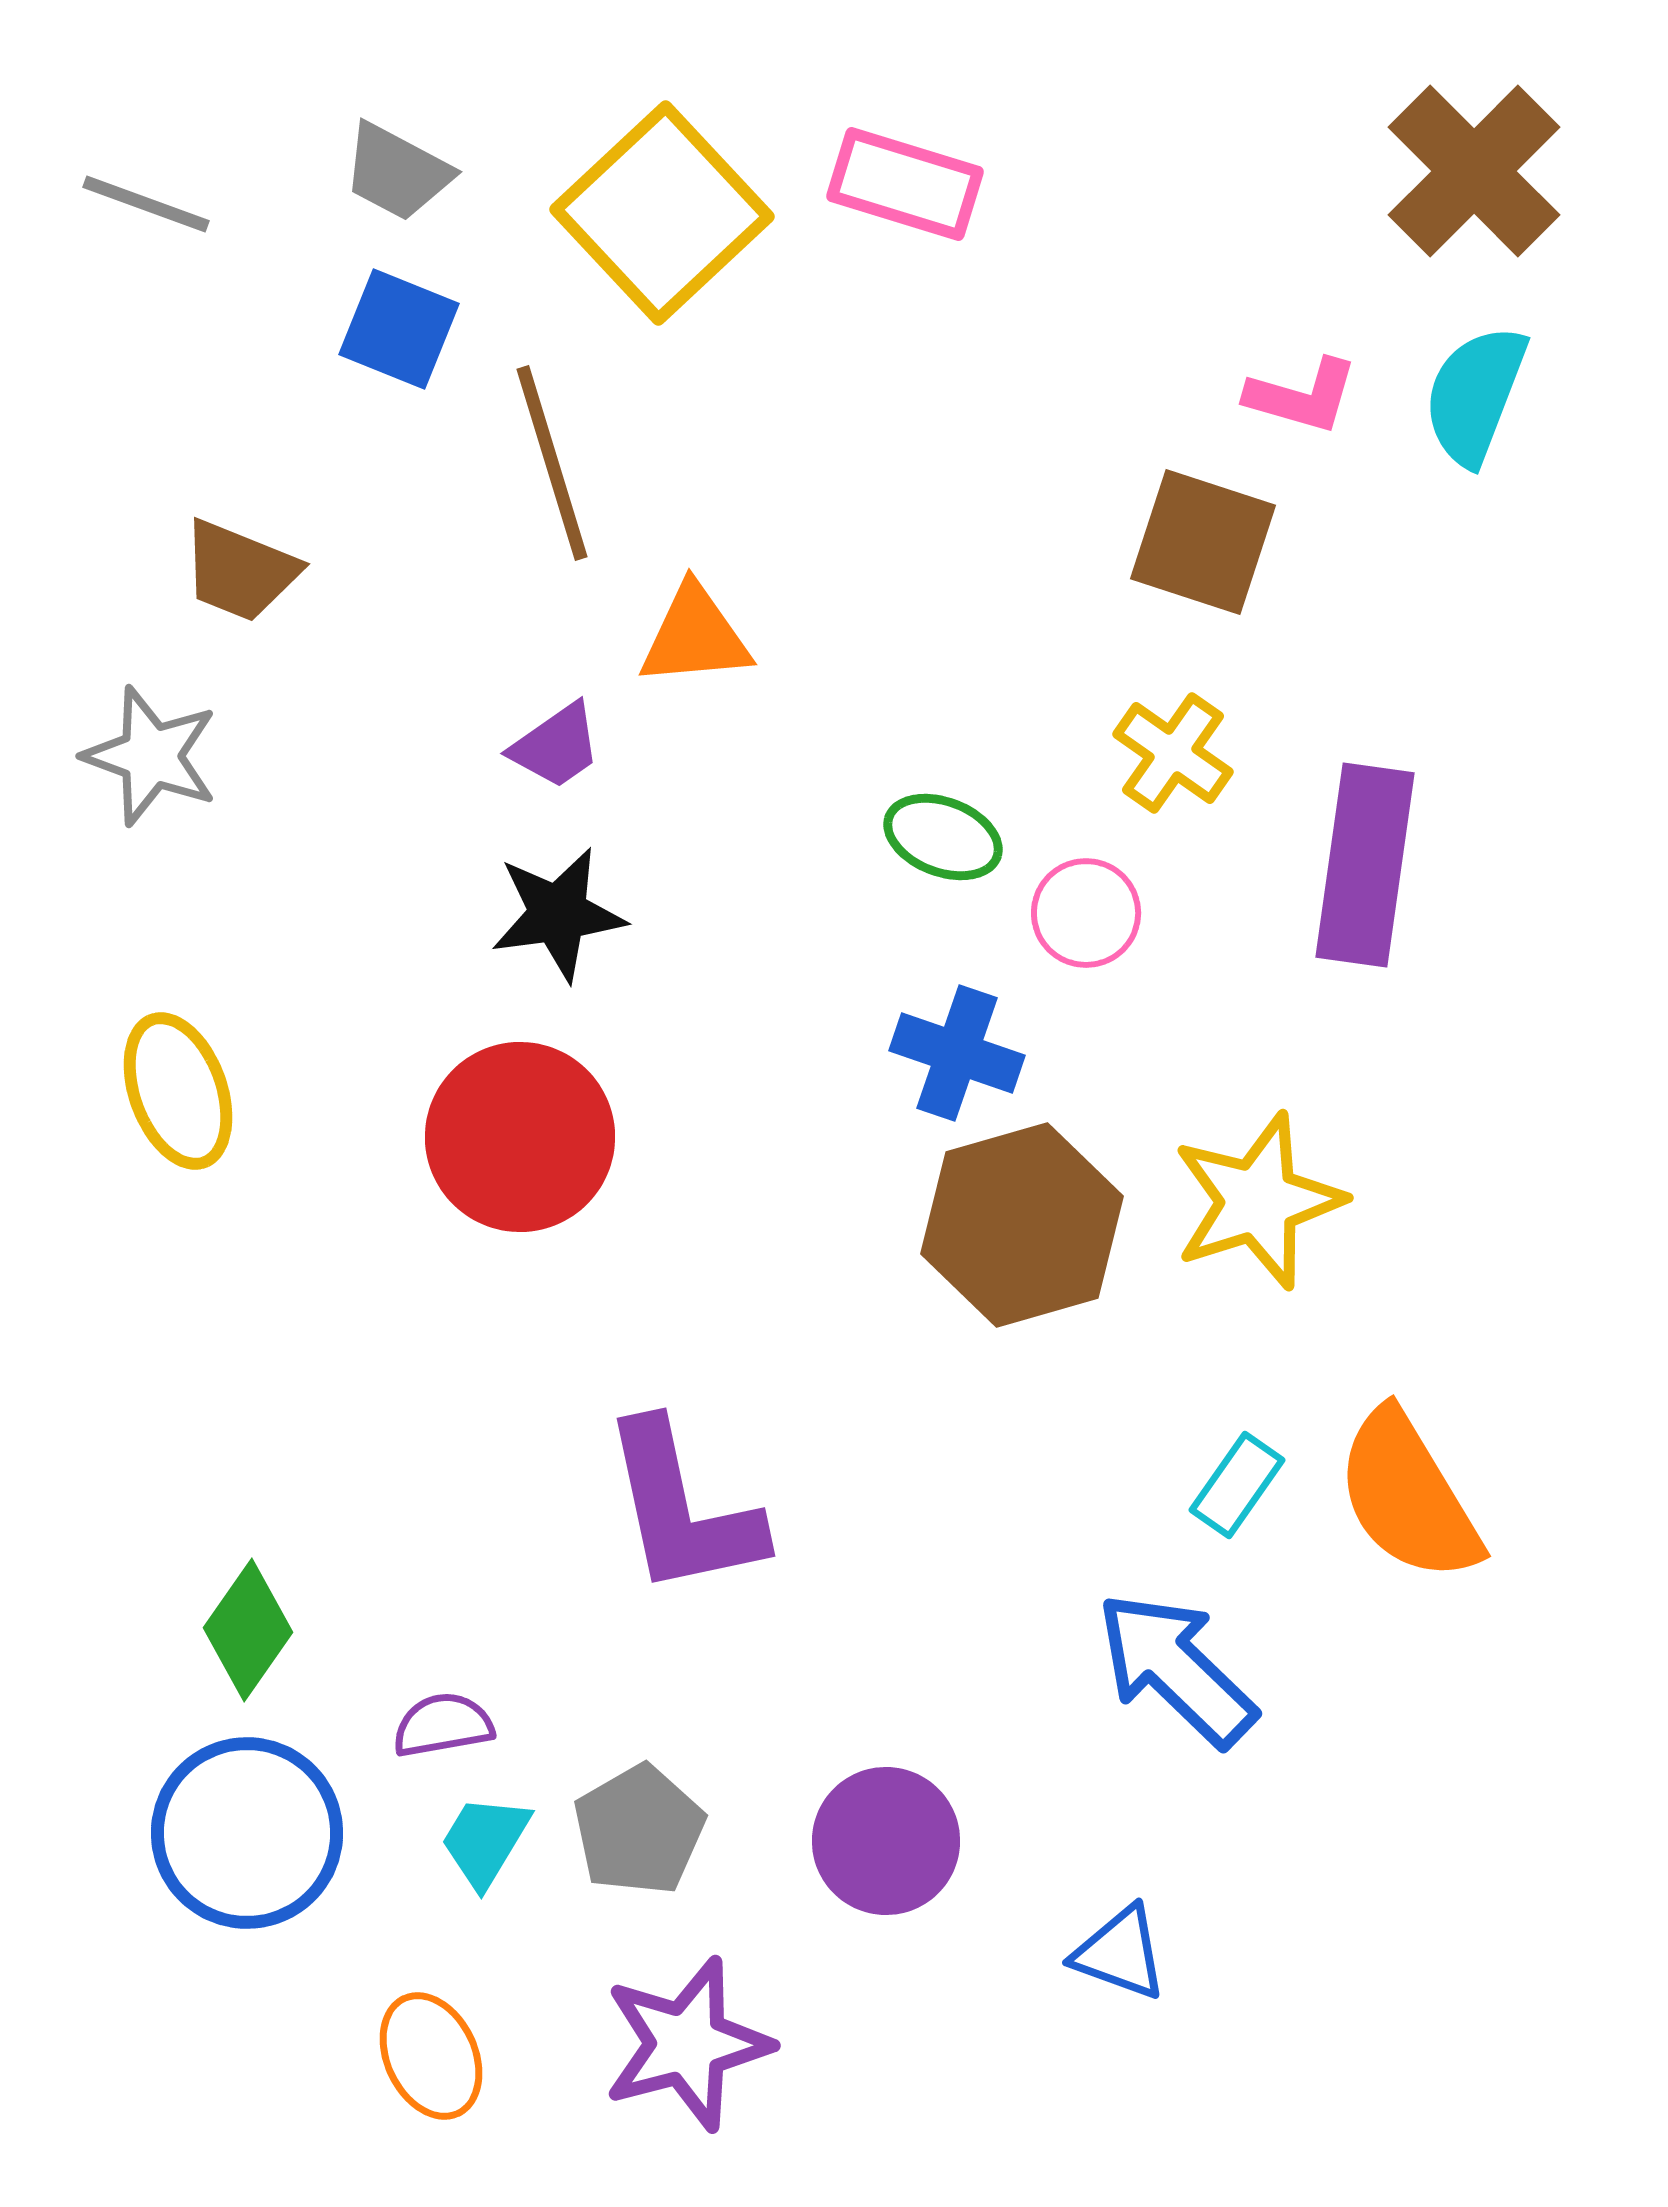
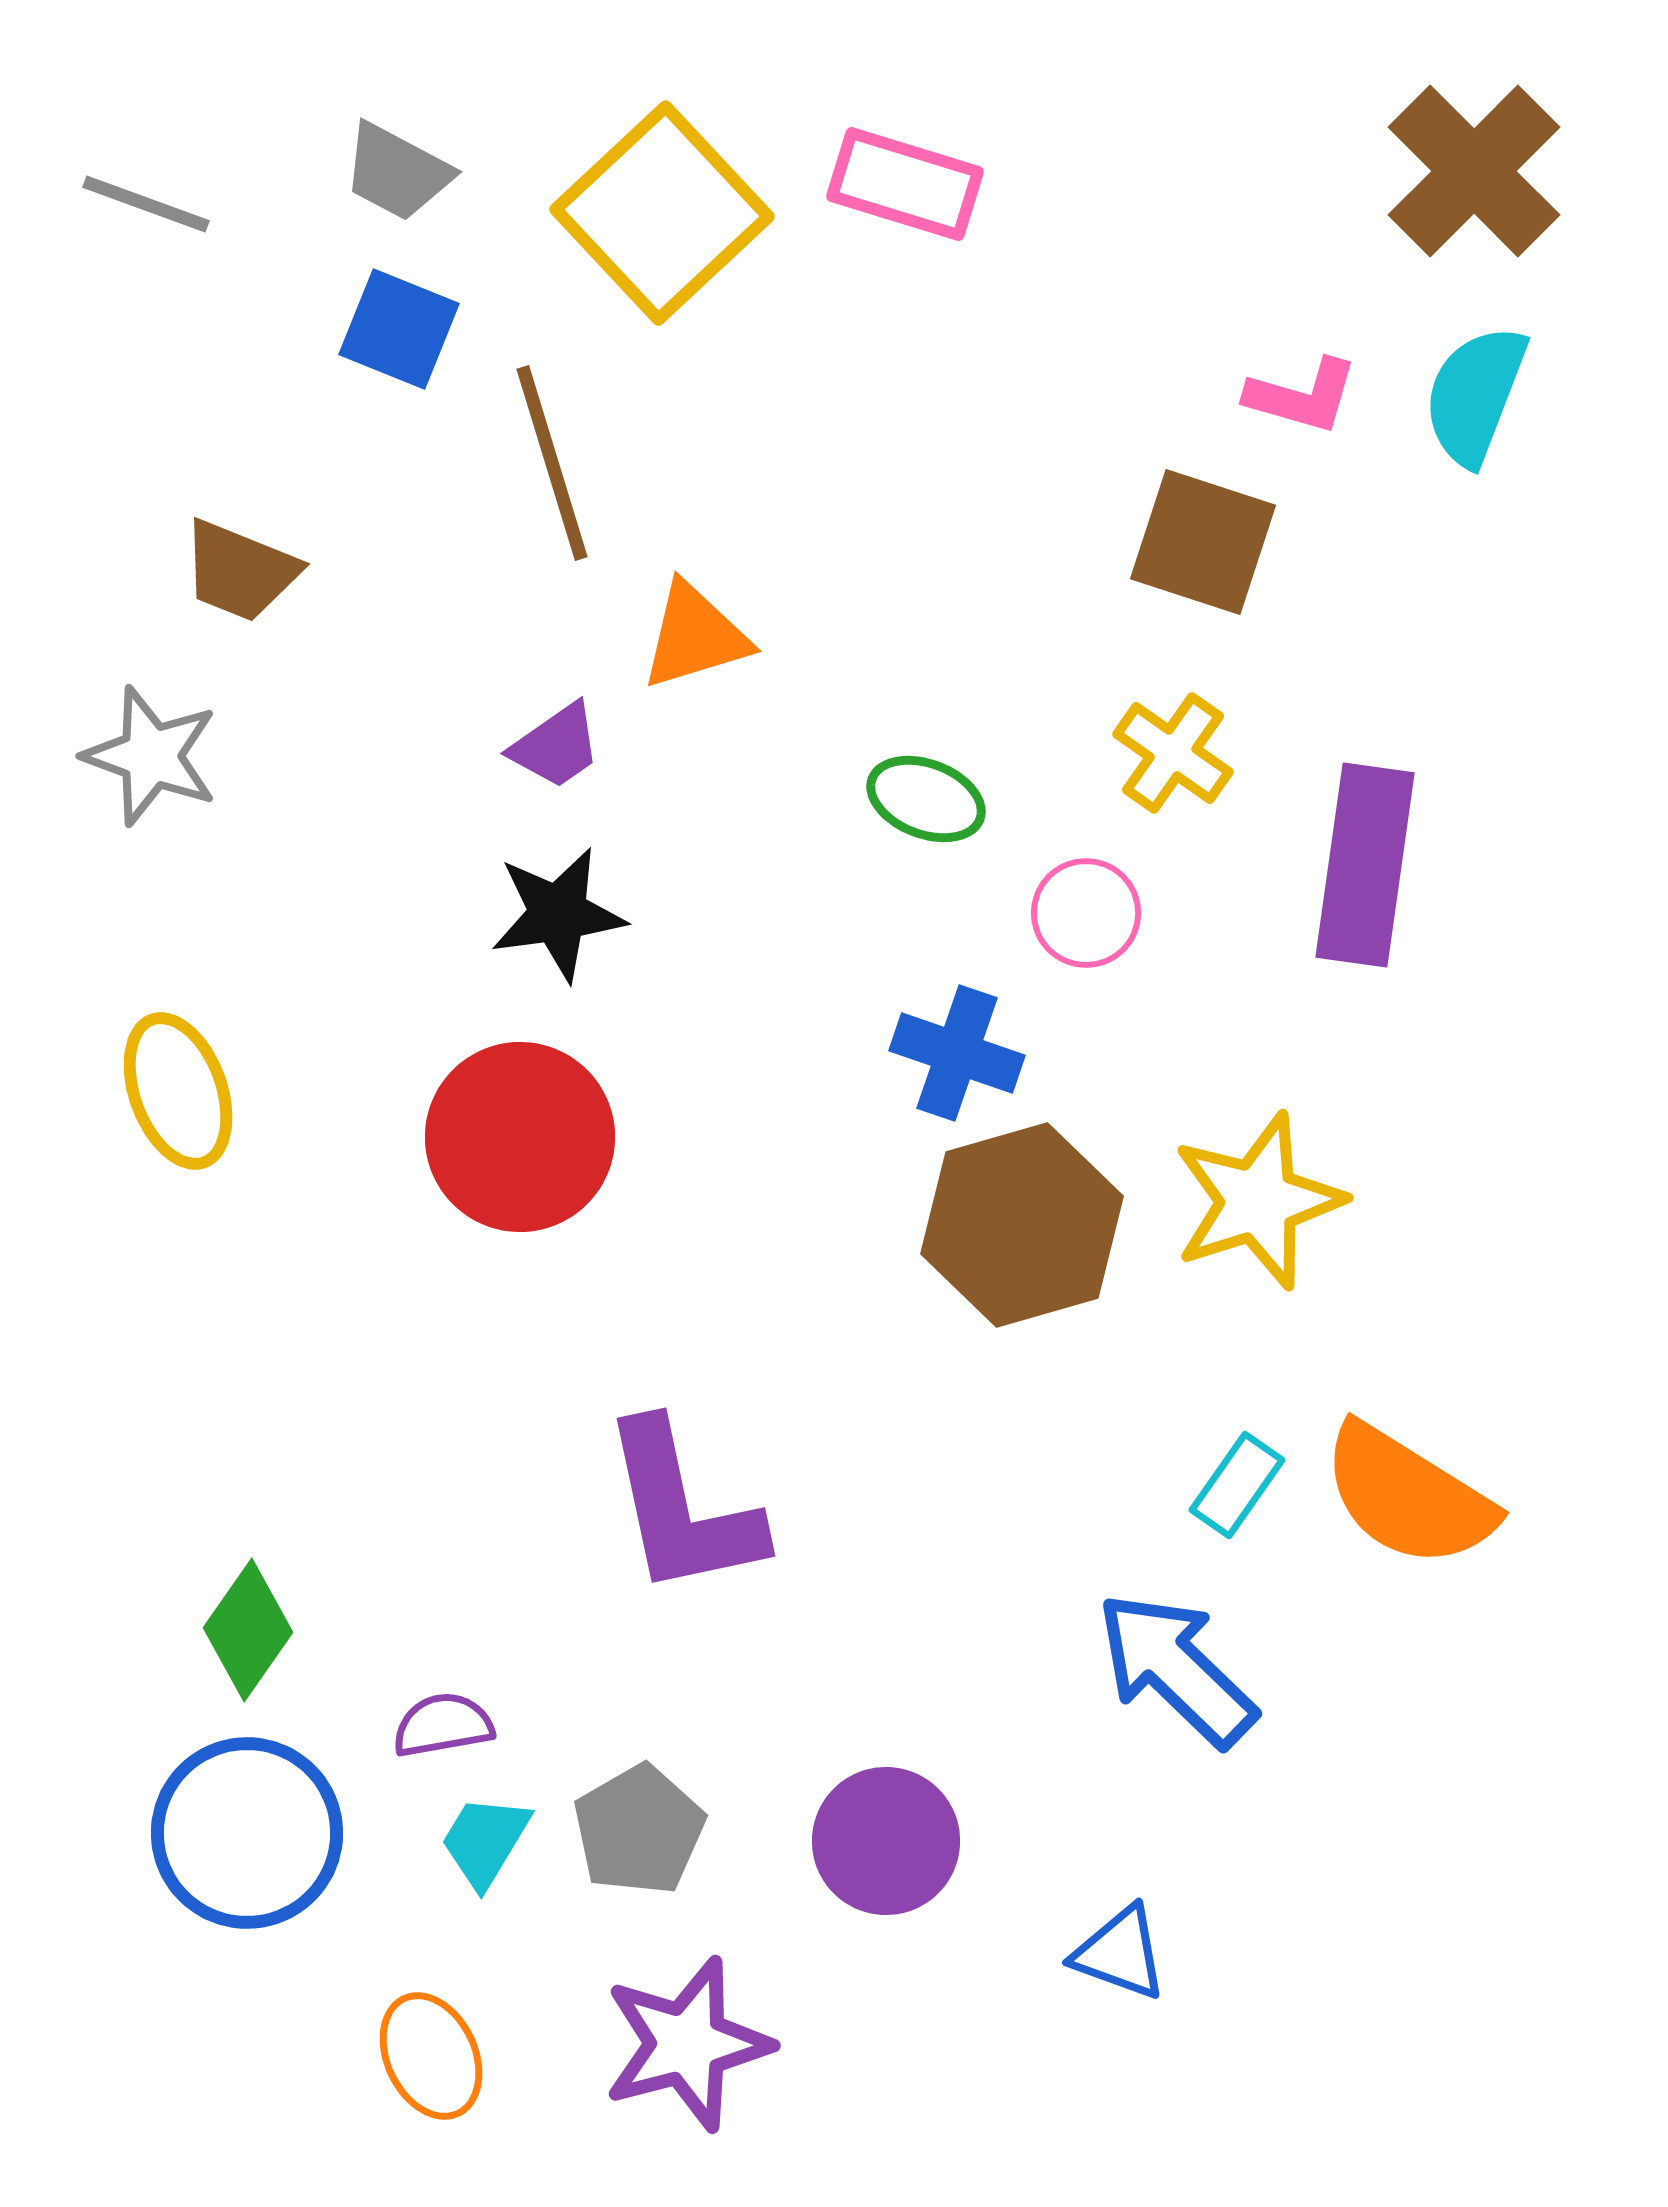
orange triangle: rotated 12 degrees counterclockwise
green ellipse: moved 17 px left, 38 px up
orange semicircle: rotated 27 degrees counterclockwise
